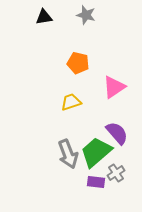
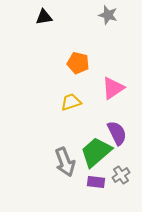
gray star: moved 22 px right
pink triangle: moved 1 px left, 1 px down
purple semicircle: rotated 15 degrees clockwise
gray arrow: moved 3 px left, 8 px down
gray cross: moved 5 px right, 2 px down
